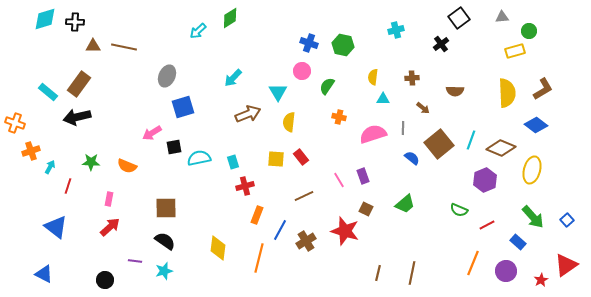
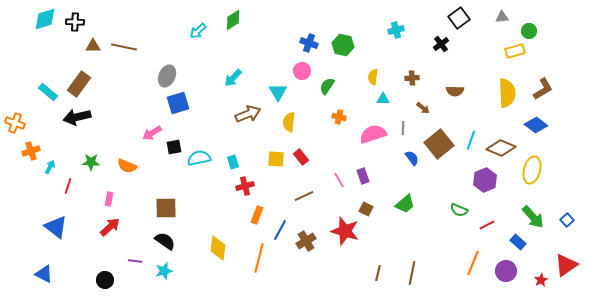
green diamond at (230, 18): moved 3 px right, 2 px down
blue square at (183, 107): moved 5 px left, 4 px up
blue semicircle at (412, 158): rotated 14 degrees clockwise
